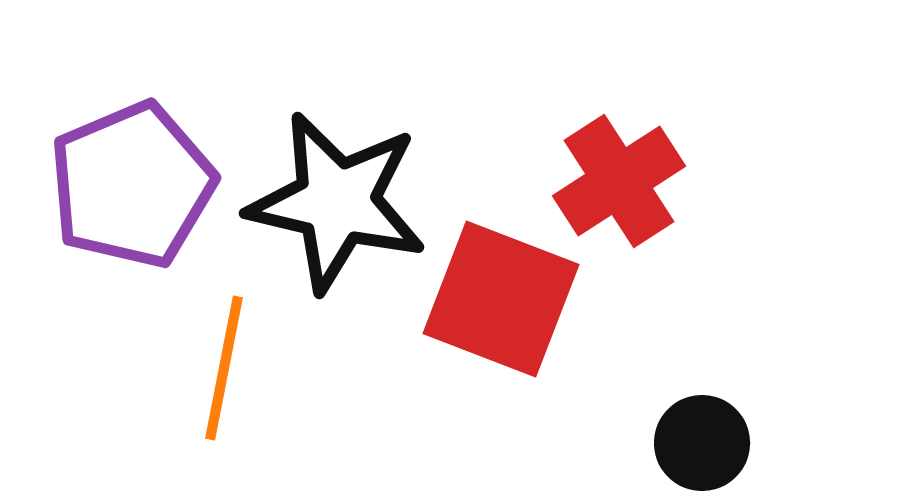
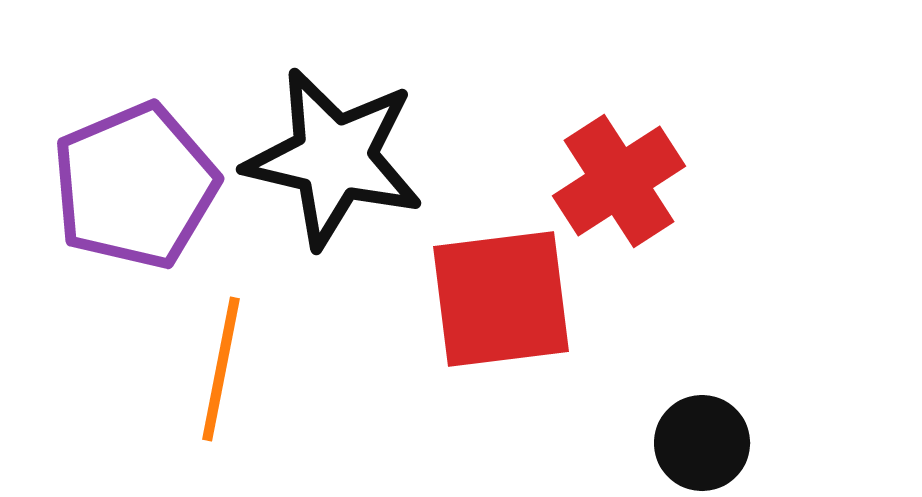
purple pentagon: moved 3 px right, 1 px down
black star: moved 3 px left, 44 px up
red square: rotated 28 degrees counterclockwise
orange line: moved 3 px left, 1 px down
